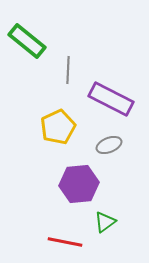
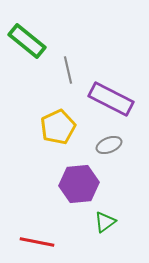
gray line: rotated 16 degrees counterclockwise
red line: moved 28 px left
